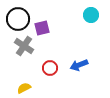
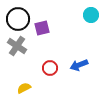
gray cross: moved 7 px left
